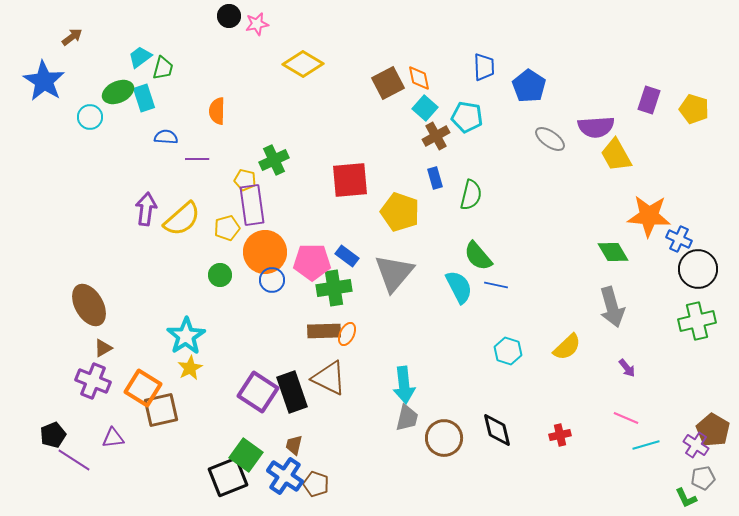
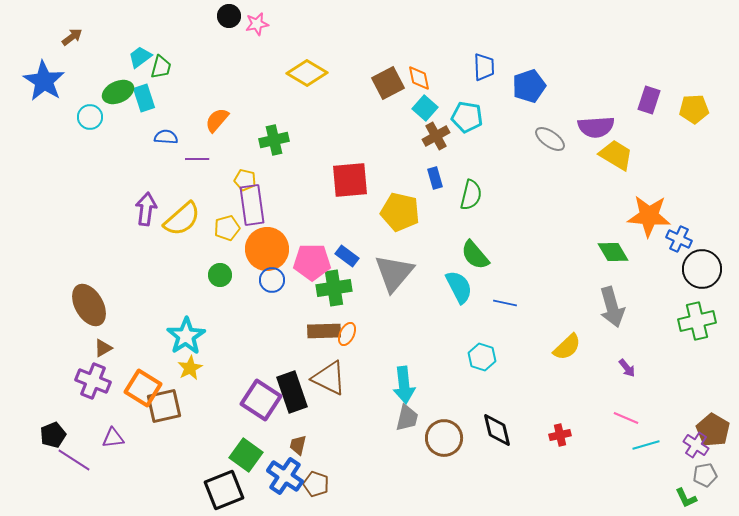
yellow diamond at (303, 64): moved 4 px right, 9 px down
green trapezoid at (163, 68): moved 2 px left, 1 px up
blue pentagon at (529, 86): rotated 20 degrees clockwise
yellow pentagon at (694, 109): rotated 20 degrees counterclockwise
orange semicircle at (217, 111): moved 9 px down; rotated 40 degrees clockwise
yellow trapezoid at (616, 155): rotated 150 degrees clockwise
green cross at (274, 160): moved 20 px up; rotated 12 degrees clockwise
yellow pentagon at (400, 212): rotated 6 degrees counterclockwise
orange circle at (265, 252): moved 2 px right, 3 px up
green semicircle at (478, 256): moved 3 px left, 1 px up
black circle at (698, 269): moved 4 px right
blue line at (496, 285): moved 9 px right, 18 px down
cyan hexagon at (508, 351): moved 26 px left, 6 px down
purple square at (258, 392): moved 3 px right, 8 px down
brown square at (161, 410): moved 3 px right, 4 px up
brown trapezoid at (294, 445): moved 4 px right
black square at (228, 477): moved 4 px left, 13 px down
gray pentagon at (703, 478): moved 2 px right, 3 px up
